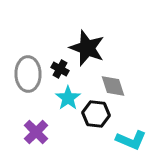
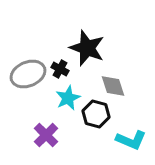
gray ellipse: rotated 68 degrees clockwise
cyan star: rotated 10 degrees clockwise
black hexagon: rotated 8 degrees clockwise
purple cross: moved 10 px right, 3 px down
